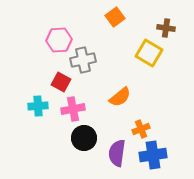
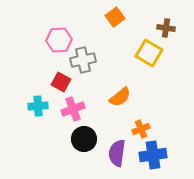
pink cross: rotated 10 degrees counterclockwise
black circle: moved 1 px down
